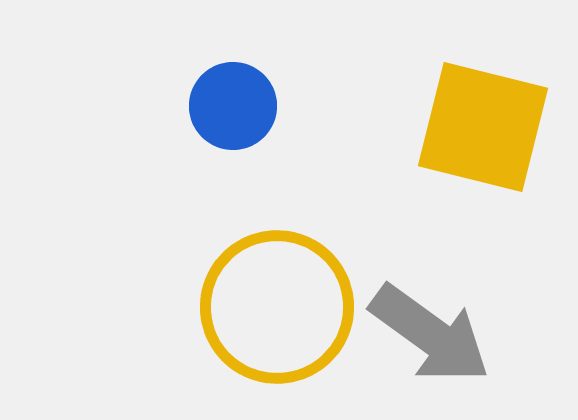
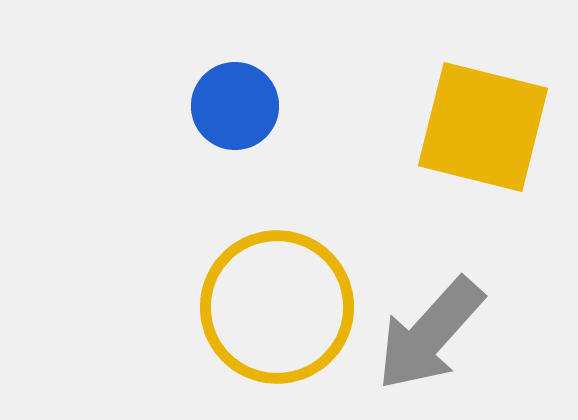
blue circle: moved 2 px right
gray arrow: rotated 96 degrees clockwise
